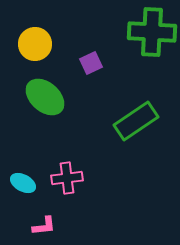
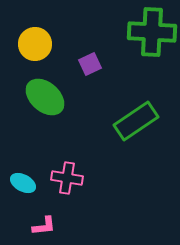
purple square: moved 1 px left, 1 px down
pink cross: rotated 16 degrees clockwise
